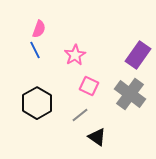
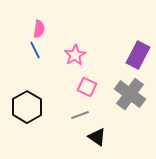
pink semicircle: rotated 12 degrees counterclockwise
purple rectangle: rotated 8 degrees counterclockwise
pink square: moved 2 px left, 1 px down
black hexagon: moved 10 px left, 4 px down
gray line: rotated 18 degrees clockwise
